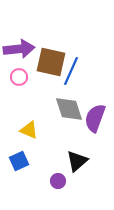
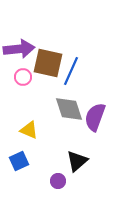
brown square: moved 3 px left, 1 px down
pink circle: moved 4 px right
purple semicircle: moved 1 px up
